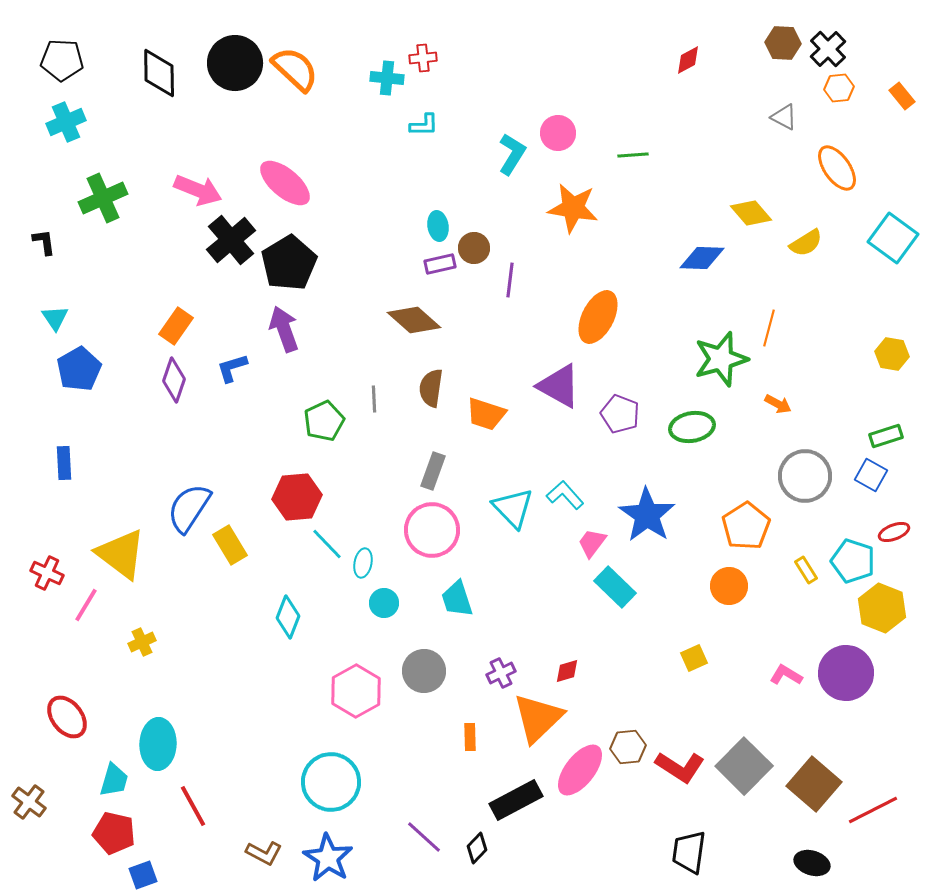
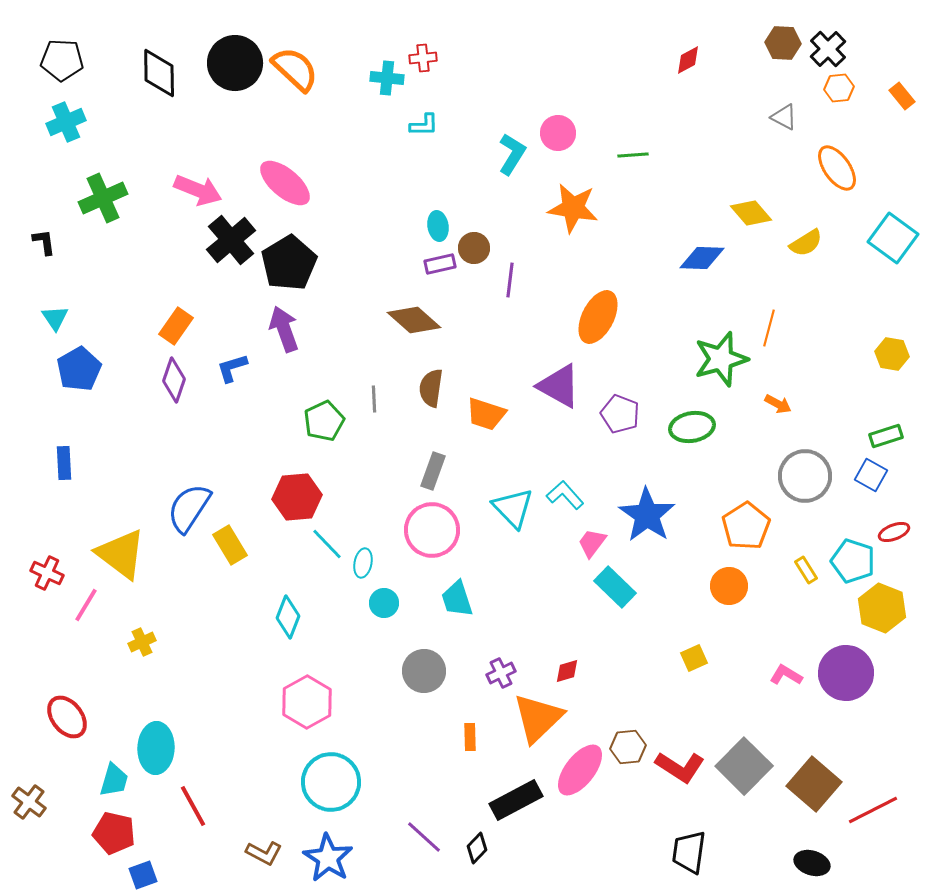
pink hexagon at (356, 691): moved 49 px left, 11 px down
cyan ellipse at (158, 744): moved 2 px left, 4 px down
